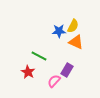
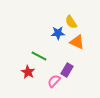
yellow semicircle: moved 2 px left, 4 px up; rotated 120 degrees clockwise
blue star: moved 1 px left, 2 px down
orange triangle: moved 1 px right
